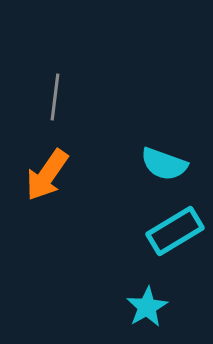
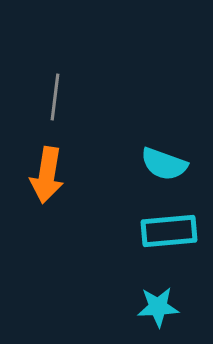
orange arrow: rotated 26 degrees counterclockwise
cyan rectangle: moved 6 px left; rotated 26 degrees clockwise
cyan star: moved 11 px right; rotated 27 degrees clockwise
